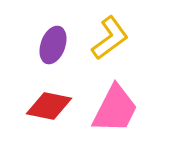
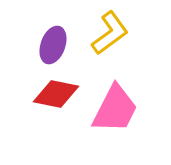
yellow L-shape: moved 5 px up
red diamond: moved 7 px right, 12 px up
